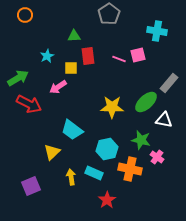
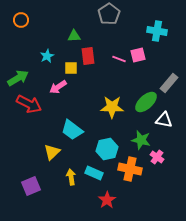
orange circle: moved 4 px left, 5 px down
